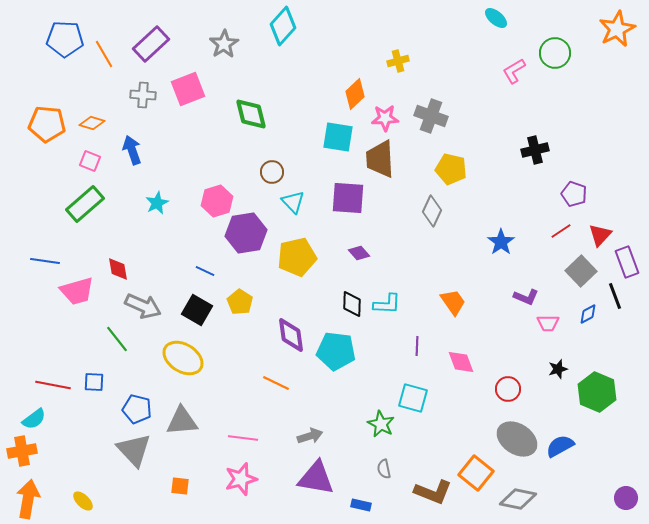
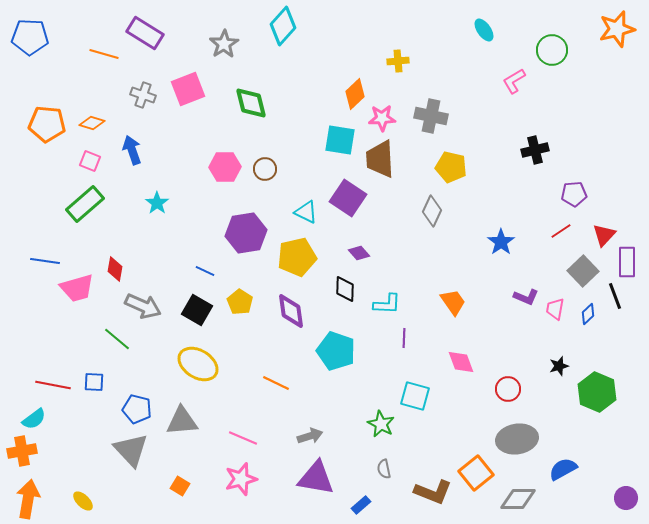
cyan ellipse at (496, 18): moved 12 px left, 12 px down; rotated 15 degrees clockwise
orange star at (617, 29): rotated 12 degrees clockwise
blue pentagon at (65, 39): moved 35 px left, 2 px up
purple rectangle at (151, 44): moved 6 px left, 11 px up; rotated 75 degrees clockwise
green circle at (555, 53): moved 3 px left, 3 px up
orange line at (104, 54): rotated 44 degrees counterclockwise
yellow cross at (398, 61): rotated 10 degrees clockwise
pink L-shape at (514, 71): moved 10 px down
gray cross at (143, 95): rotated 15 degrees clockwise
green diamond at (251, 114): moved 11 px up
gray cross at (431, 116): rotated 8 degrees counterclockwise
pink star at (385, 118): moved 3 px left
cyan square at (338, 137): moved 2 px right, 3 px down
yellow pentagon at (451, 169): moved 2 px up
brown circle at (272, 172): moved 7 px left, 3 px up
purple pentagon at (574, 194): rotated 25 degrees counterclockwise
purple square at (348, 198): rotated 30 degrees clockwise
pink hexagon at (217, 201): moved 8 px right, 34 px up; rotated 16 degrees clockwise
cyan triangle at (293, 202): moved 13 px right, 10 px down; rotated 20 degrees counterclockwise
cyan star at (157, 203): rotated 10 degrees counterclockwise
red triangle at (600, 235): moved 4 px right
purple rectangle at (627, 262): rotated 20 degrees clockwise
red diamond at (118, 269): moved 3 px left; rotated 20 degrees clockwise
gray square at (581, 271): moved 2 px right
pink trapezoid at (77, 291): moved 3 px up
black diamond at (352, 304): moved 7 px left, 15 px up
blue diamond at (588, 314): rotated 15 degrees counterclockwise
pink trapezoid at (548, 323): moved 7 px right, 14 px up; rotated 100 degrees clockwise
purple diamond at (291, 335): moved 24 px up
green line at (117, 339): rotated 12 degrees counterclockwise
purple line at (417, 346): moved 13 px left, 8 px up
cyan pentagon at (336, 351): rotated 12 degrees clockwise
yellow ellipse at (183, 358): moved 15 px right, 6 px down
black star at (558, 369): moved 1 px right, 3 px up
cyan square at (413, 398): moved 2 px right, 2 px up
pink line at (243, 438): rotated 16 degrees clockwise
gray ellipse at (517, 439): rotated 42 degrees counterclockwise
blue semicircle at (560, 446): moved 3 px right, 23 px down
gray triangle at (134, 450): moved 3 px left
orange square at (476, 473): rotated 12 degrees clockwise
orange square at (180, 486): rotated 24 degrees clockwise
gray diamond at (518, 499): rotated 12 degrees counterclockwise
blue rectangle at (361, 505): rotated 54 degrees counterclockwise
